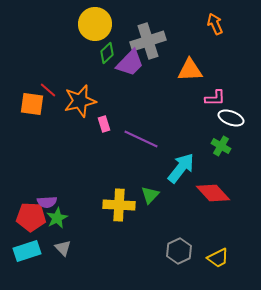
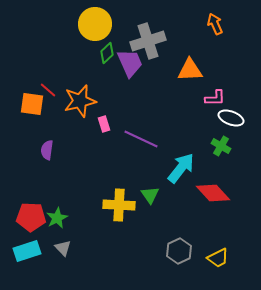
purple trapezoid: rotated 68 degrees counterclockwise
green triangle: rotated 18 degrees counterclockwise
purple semicircle: moved 52 px up; rotated 102 degrees clockwise
